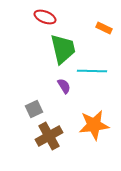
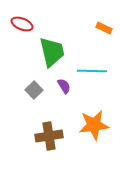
red ellipse: moved 23 px left, 7 px down
green trapezoid: moved 11 px left, 3 px down
gray square: moved 19 px up; rotated 18 degrees counterclockwise
brown cross: rotated 20 degrees clockwise
